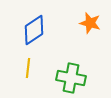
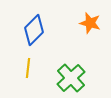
blue diamond: rotated 12 degrees counterclockwise
green cross: rotated 36 degrees clockwise
